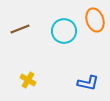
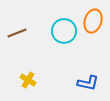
orange ellipse: moved 2 px left, 1 px down; rotated 35 degrees clockwise
brown line: moved 3 px left, 4 px down
